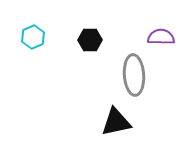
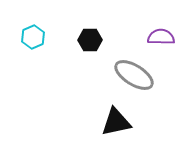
gray ellipse: rotated 54 degrees counterclockwise
